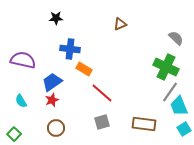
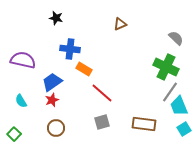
black star: rotated 16 degrees clockwise
